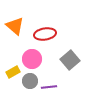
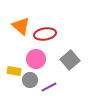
orange triangle: moved 6 px right
pink circle: moved 4 px right
yellow rectangle: moved 1 px right, 1 px up; rotated 40 degrees clockwise
gray circle: moved 1 px up
purple line: rotated 21 degrees counterclockwise
